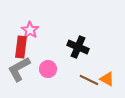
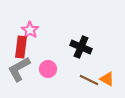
black cross: moved 3 px right
